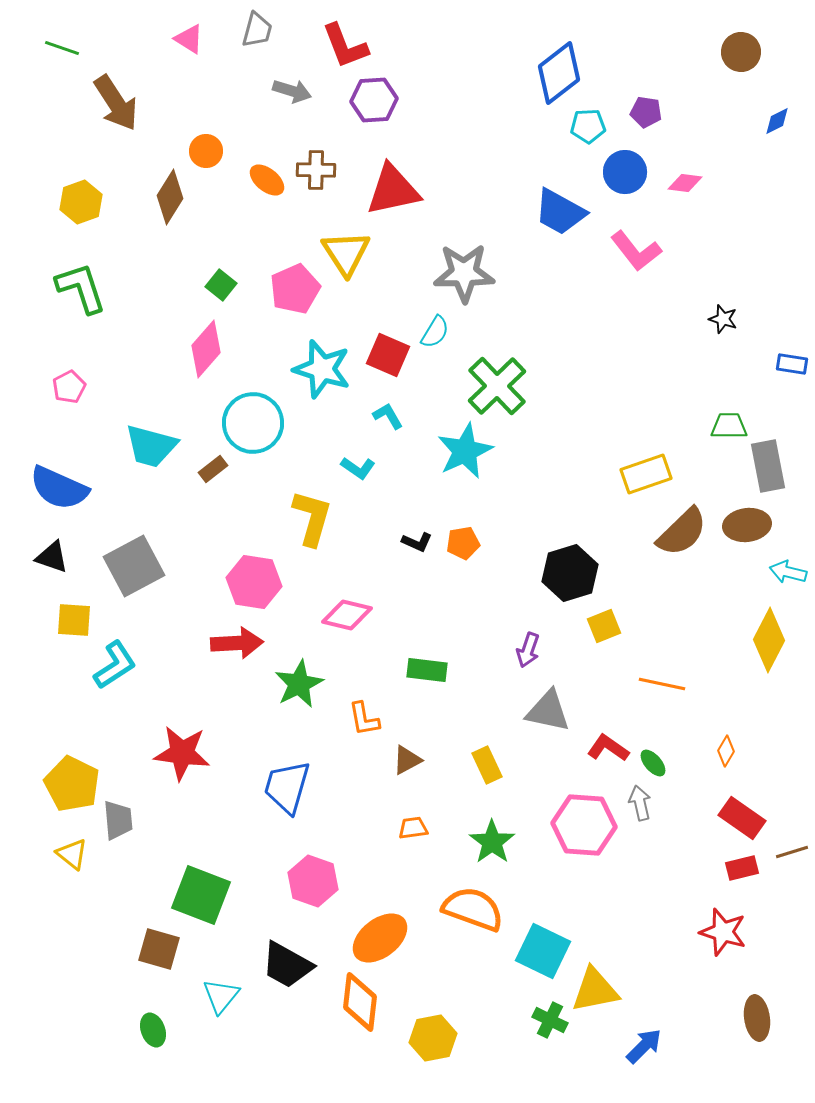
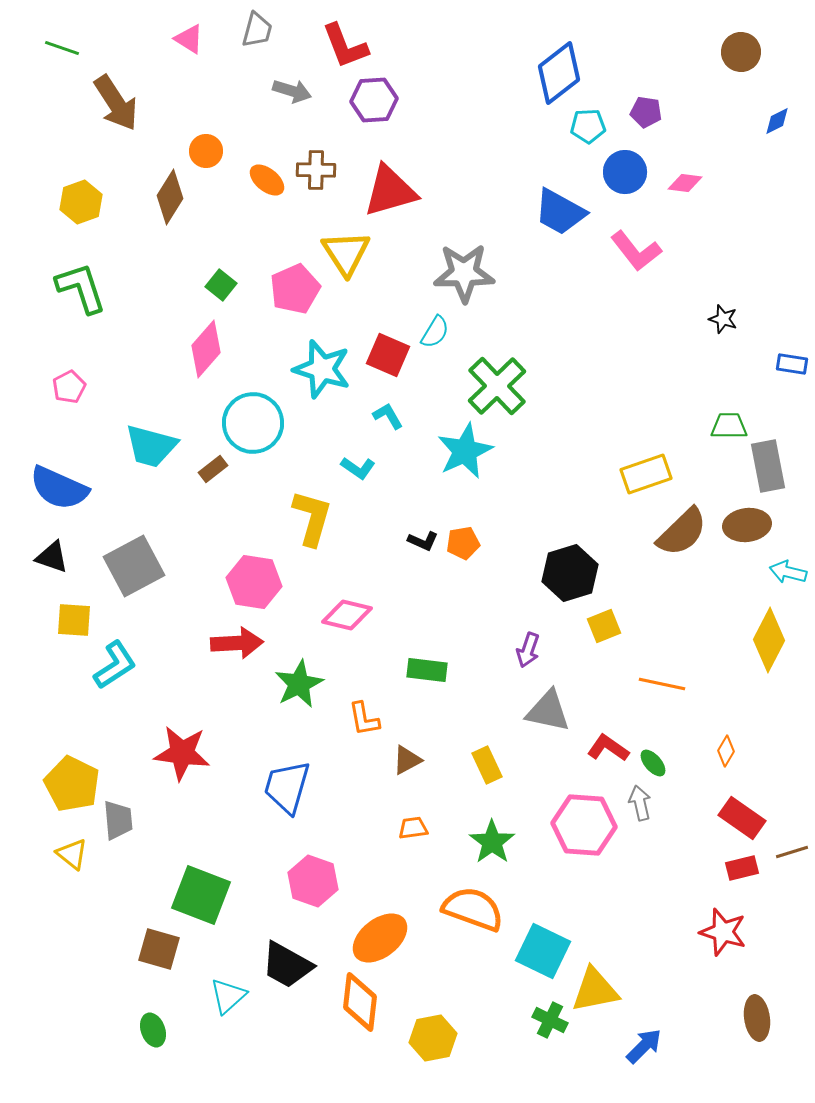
red triangle at (393, 190): moved 3 px left, 1 px down; rotated 4 degrees counterclockwise
black L-shape at (417, 542): moved 6 px right, 1 px up
cyan triangle at (221, 996): moved 7 px right; rotated 9 degrees clockwise
